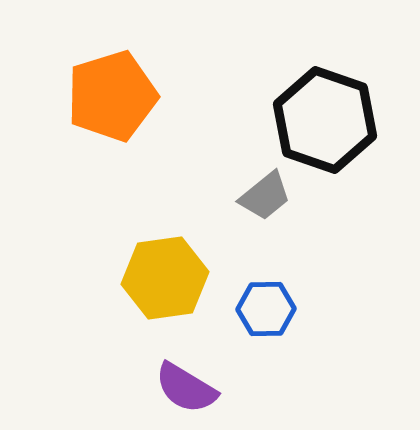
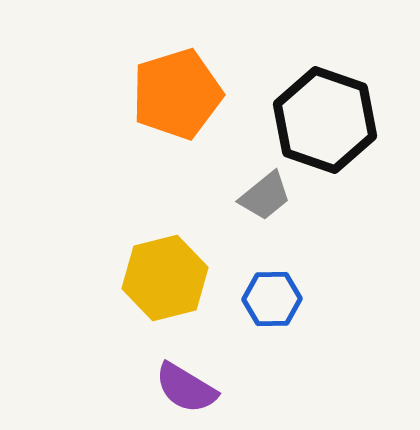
orange pentagon: moved 65 px right, 2 px up
yellow hexagon: rotated 6 degrees counterclockwise
blue hexagon: moved 6 px right, 10 px up
